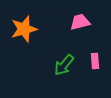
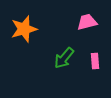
pink trapezoid: moved 7 px right
green arrow: moved 7 px up
